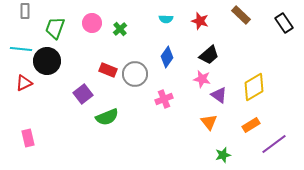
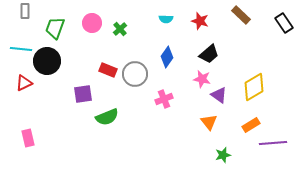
black trapezoid: moved 1 px up
purple square: rotated 30 degrees clockwise
purple line: moved 1 px left, 1 px up; rotated 32 degrees clockwise
